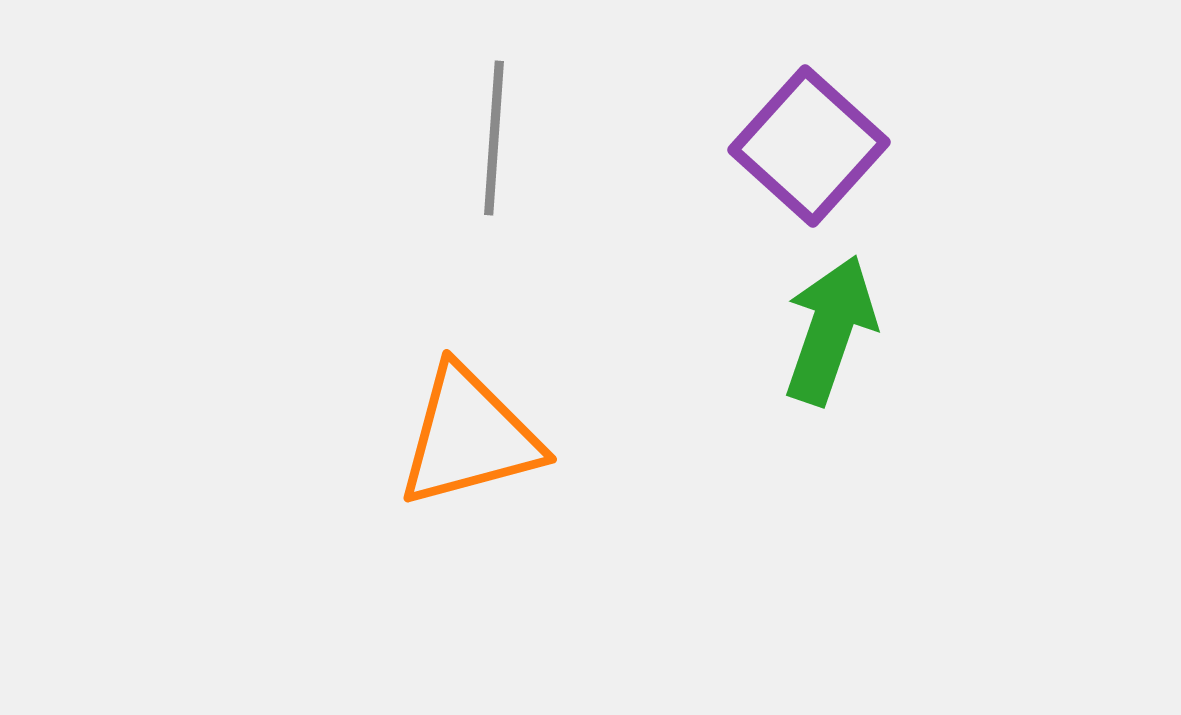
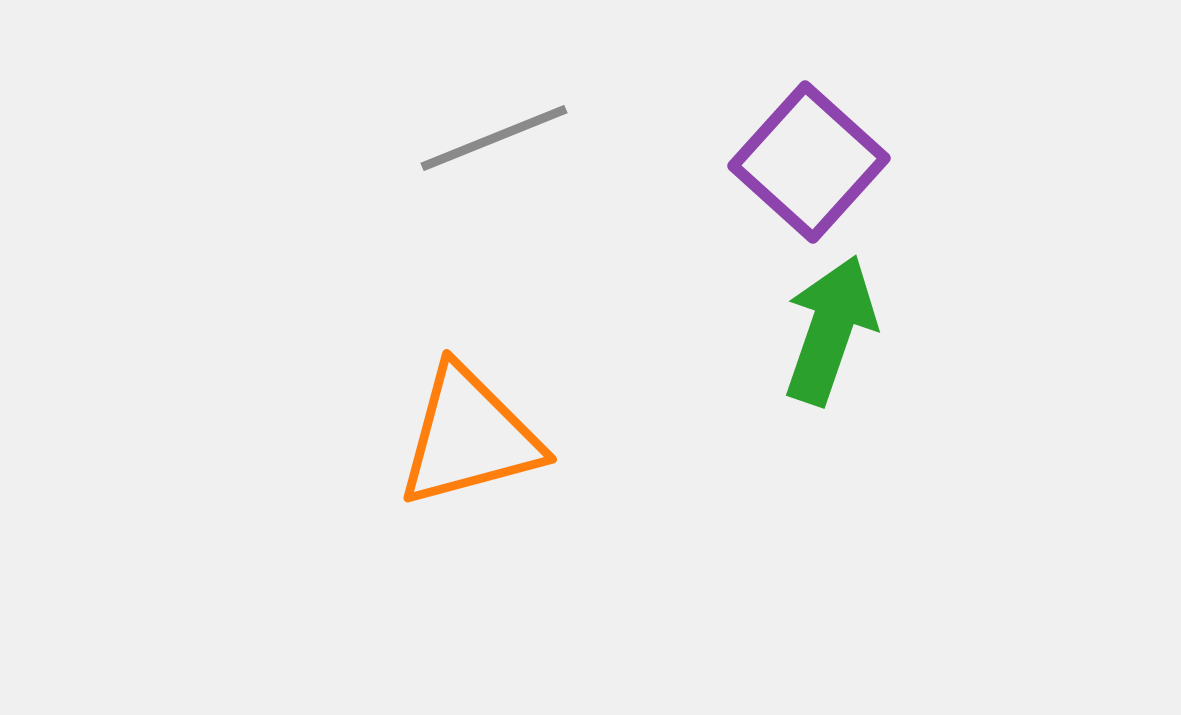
gray line: rotated 64 degrees clockwise
purple square: moved 16 px down
